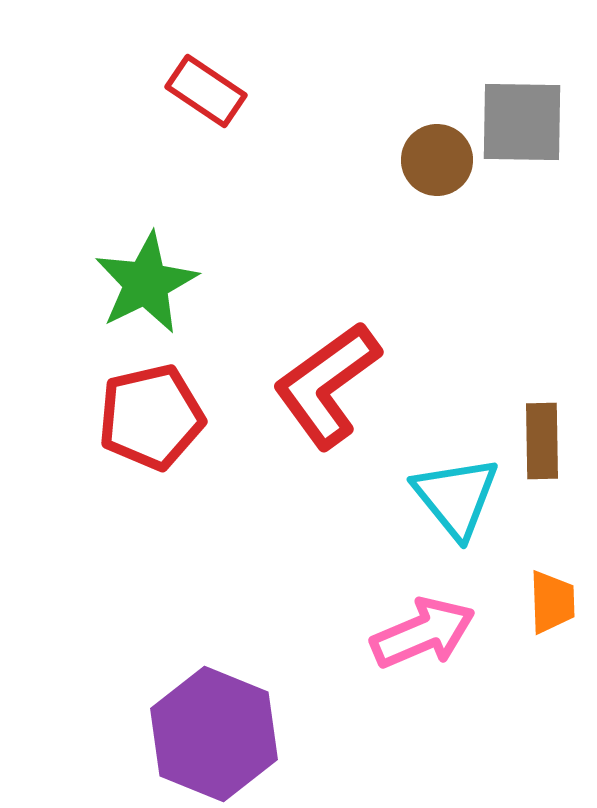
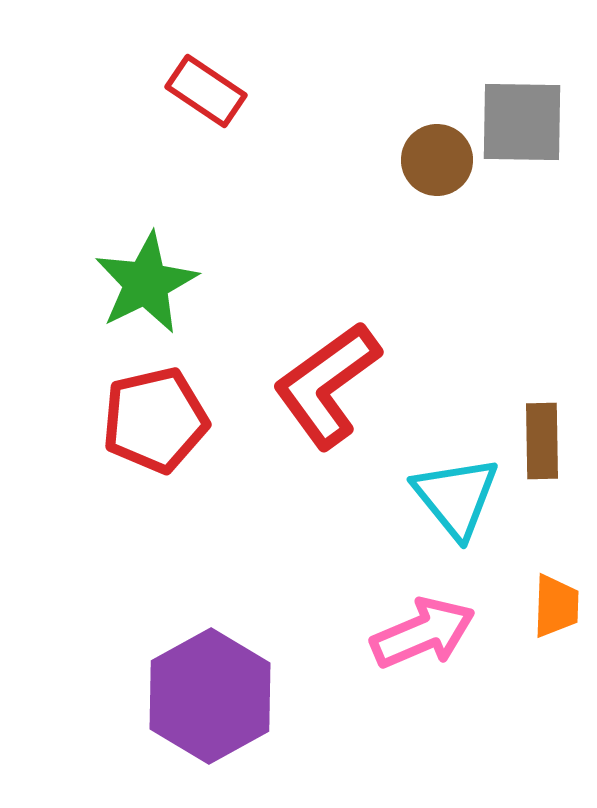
red pentagon: moved 4 px right, 3 px down
orange trapezoid: moved 4 px right, 4 px down; rotated 4 degrees clockwise
purple hexagon: moved 4 px left, 38 px up; rotated 9 degrees clockwise
